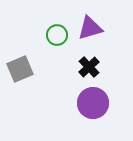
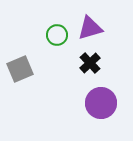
black cross: moved 1 px right, 4 px up
purple circle: moved 8 px right
